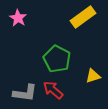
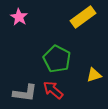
pink star: moved 1 px right, 1 px up
yellow triangle: moved 1 px right, 1 px up
